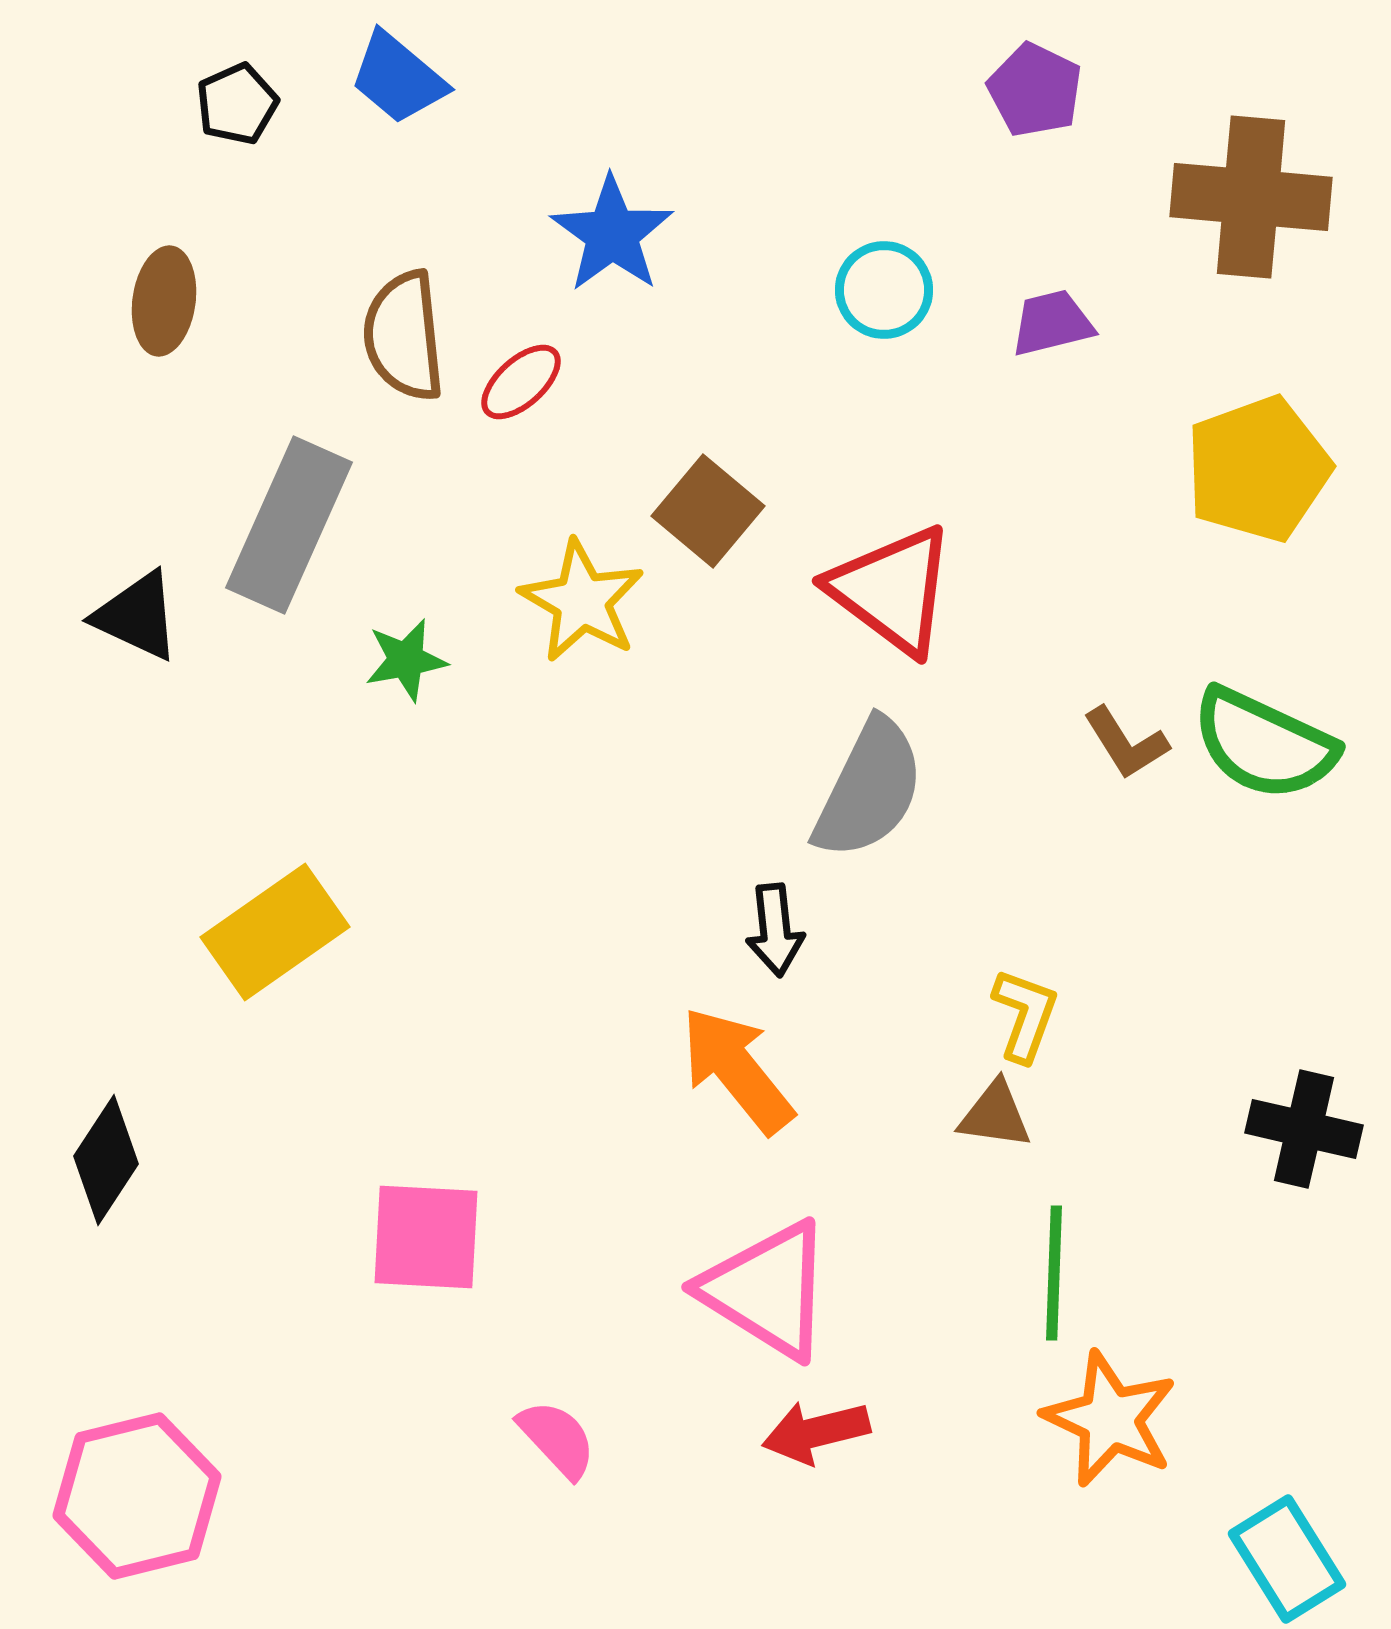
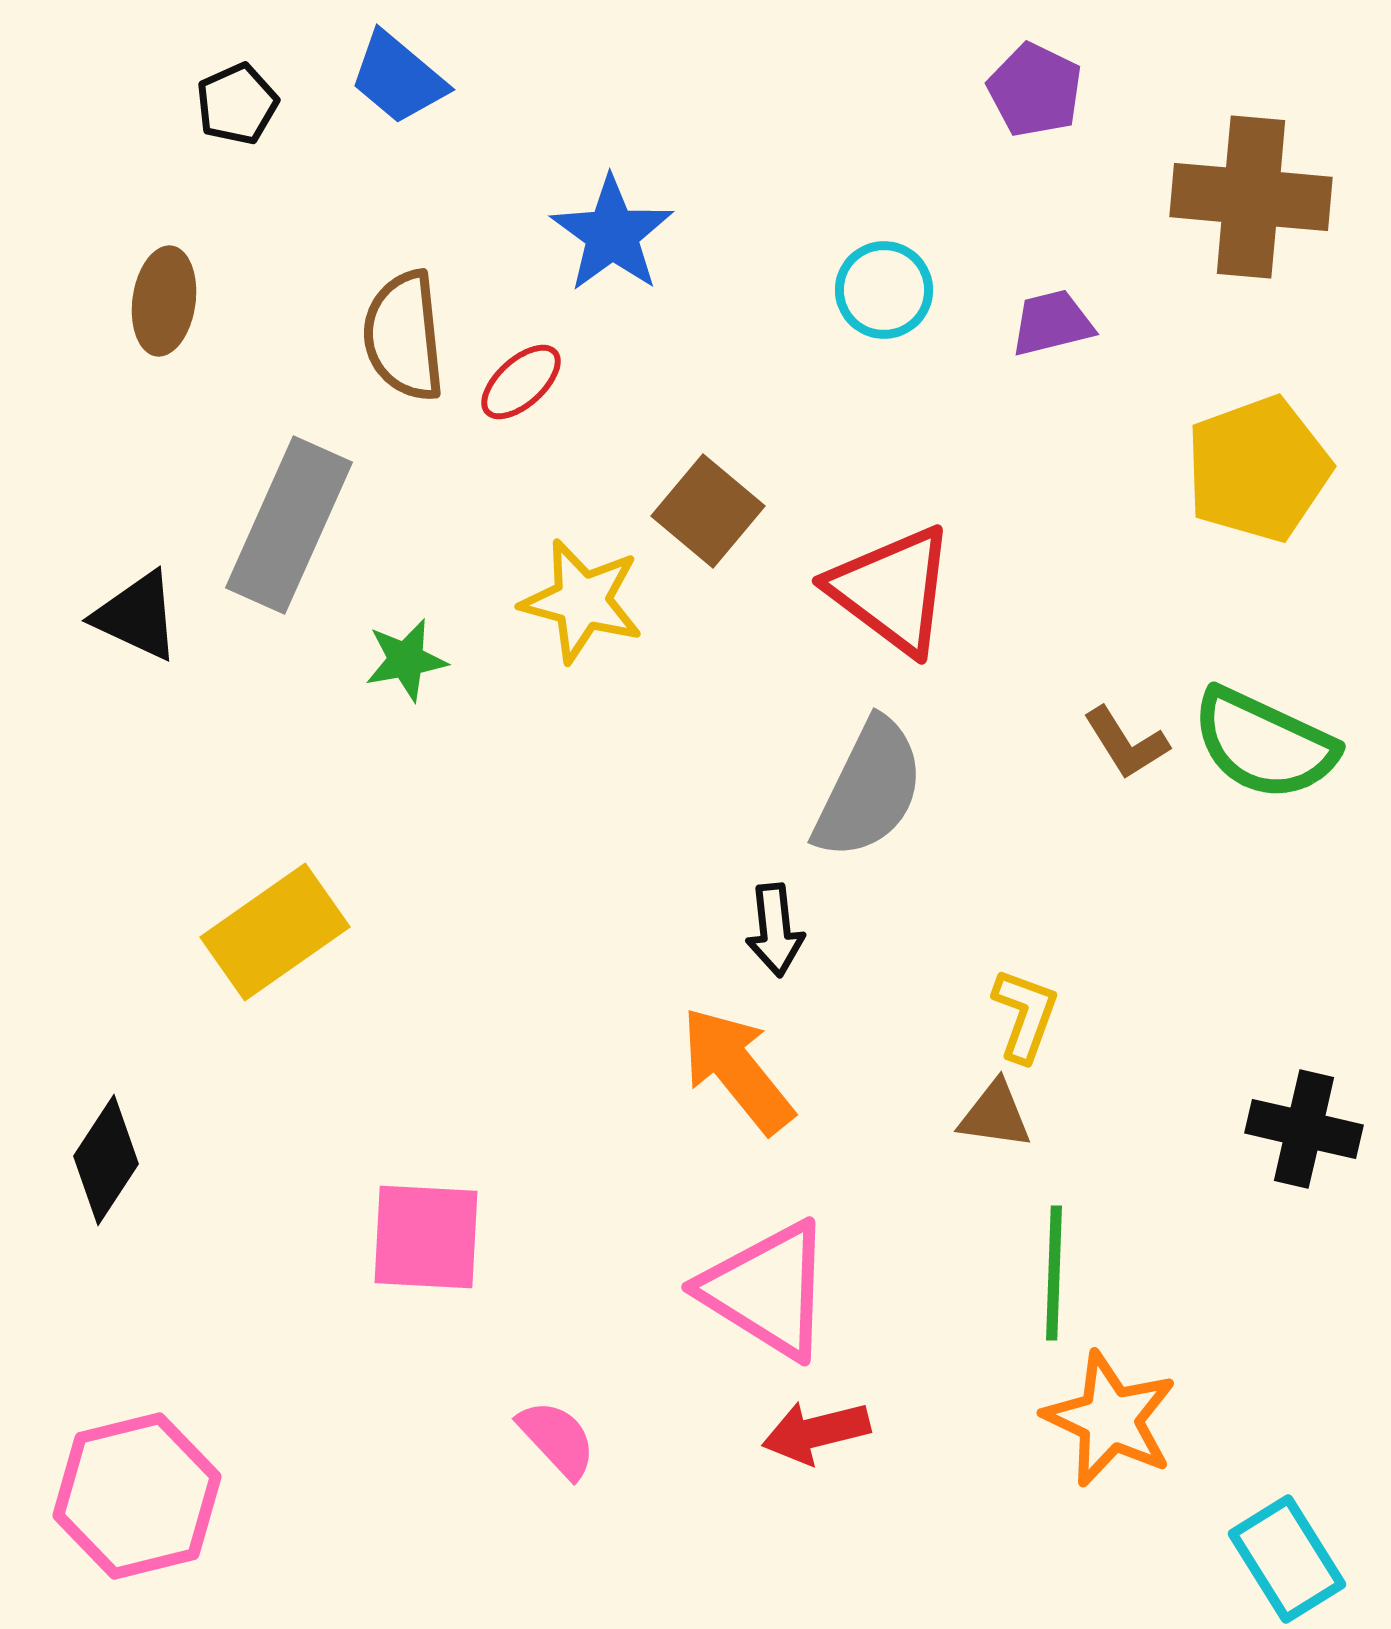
yellow star: rotated 15 degrees counterclockwise
